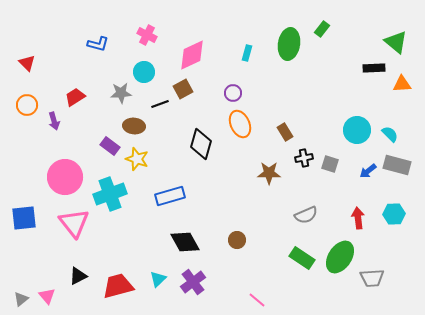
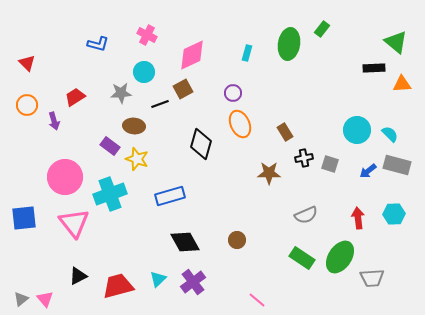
pink triangle at (47, 296): moved 2 px left, 3 px down
